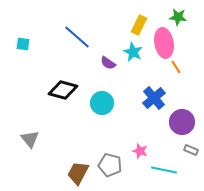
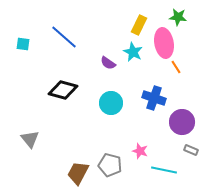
blue line: moved 13 px left
blue cross: rotated 30 degrees counterclockwise
cyan circle: moved 9 px right
